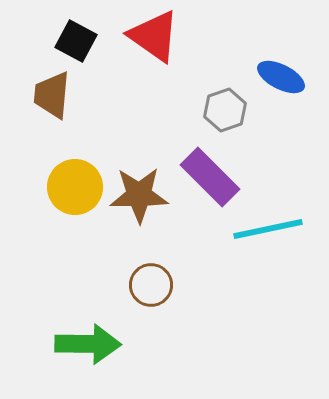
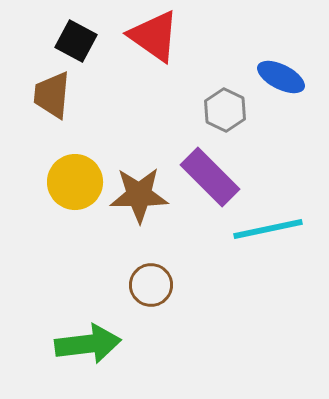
gray hexagon: rotated 15 degrees counterclockwise
yellow circle: moved 5 px up
green arrow: rotated 8 degrees counterclockwise
